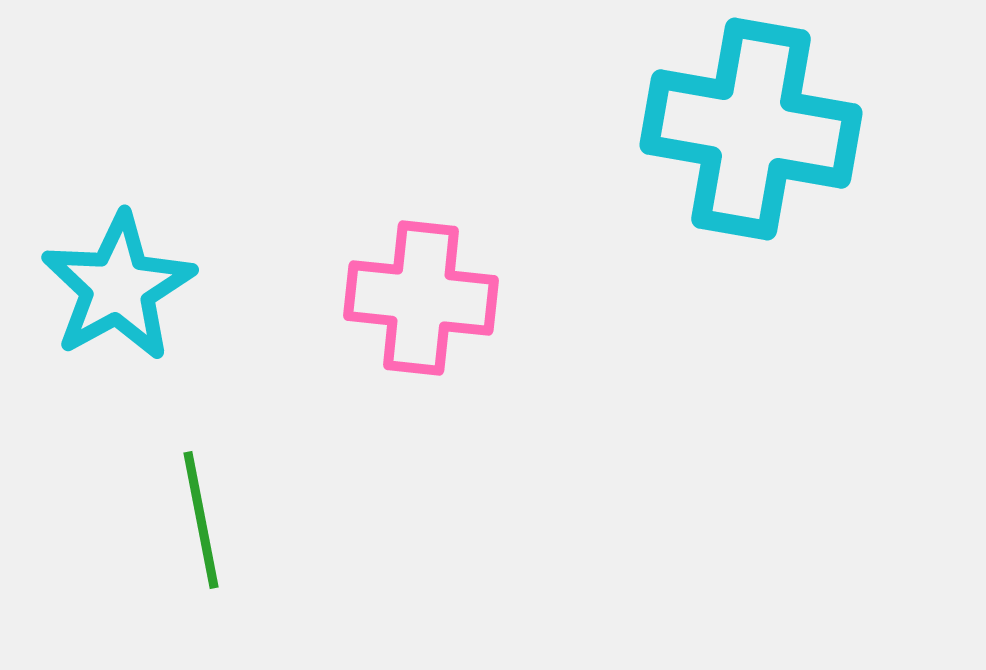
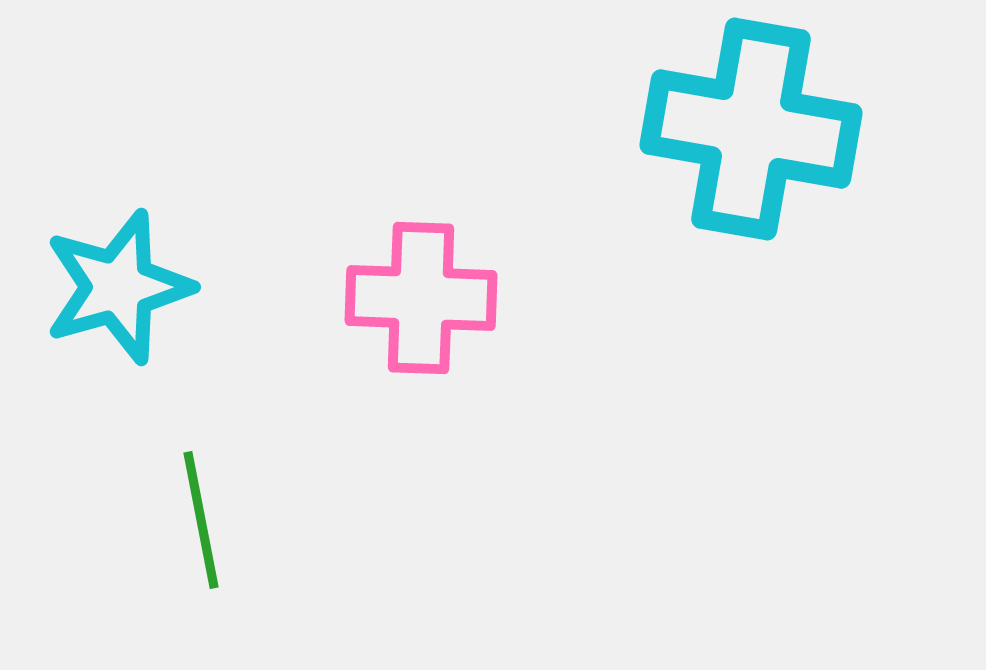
cyan star: rotated 13 degrees clockwise
pink cross: rotated 4 degrees counterclockwise
